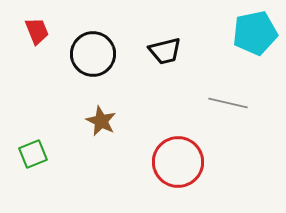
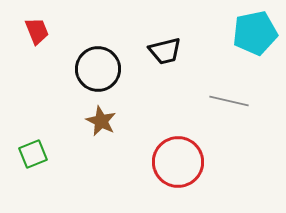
black circle: moved 5 px right, 15 px down
gray line: moved 1 px right, 2 px up
